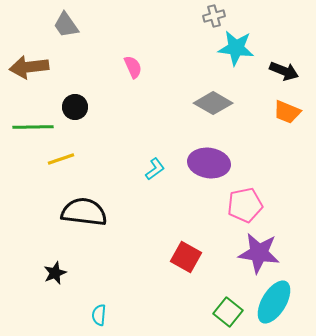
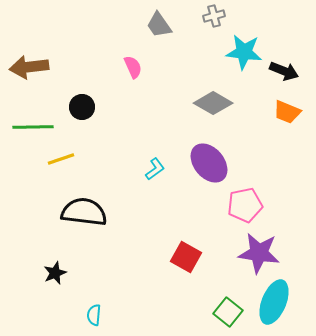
gray trapezoid: moved 93 px right
cyan star: moved 8 px right, 4 px down
black circle: moved 7 px right
purple ellipse: rotated 42 degrees clockwise
cyan ellipse: rotated 9 degrees counterclockwise
cyan semicircle: moved 5 px left
